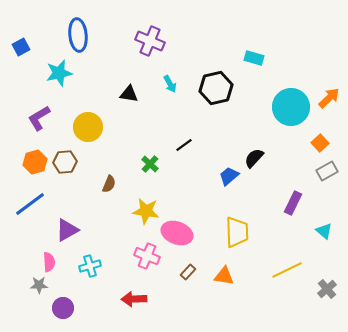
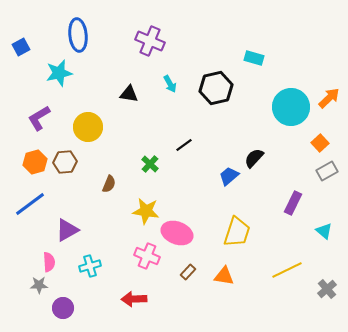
yellow trapezoid: rotated 20 degrees clockwise
